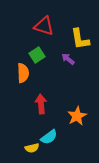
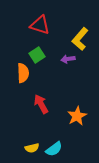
red triangle: moved 4 px left, 1 px up
yellow L-shape: rotated 50 degrees clockwise
purple arrow: rotated 48 degrees counterclockwise
red arrow: rotated 24 degrees counterclockwise
cyan semicircle: moved 5 px right, 12 px down
